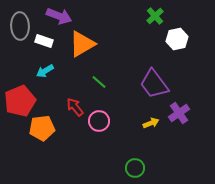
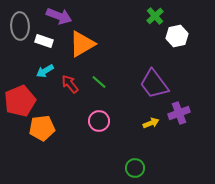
white hexagon: moved 3 px up
red arrow: moved 5 px left, 23 px up
purple cross: rotated 15 degrees clockwise
